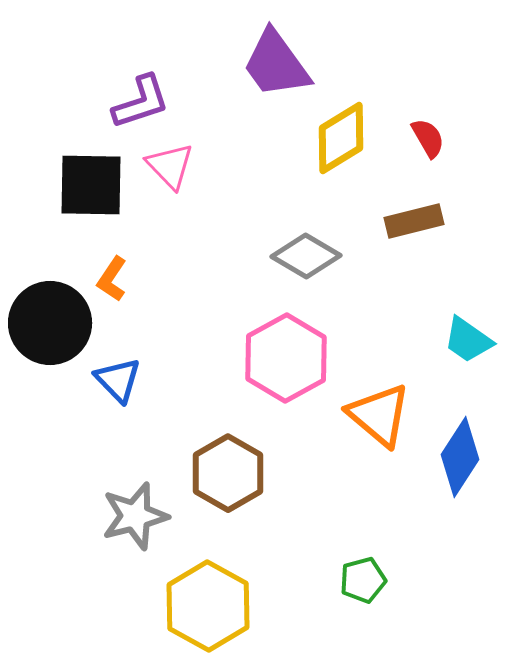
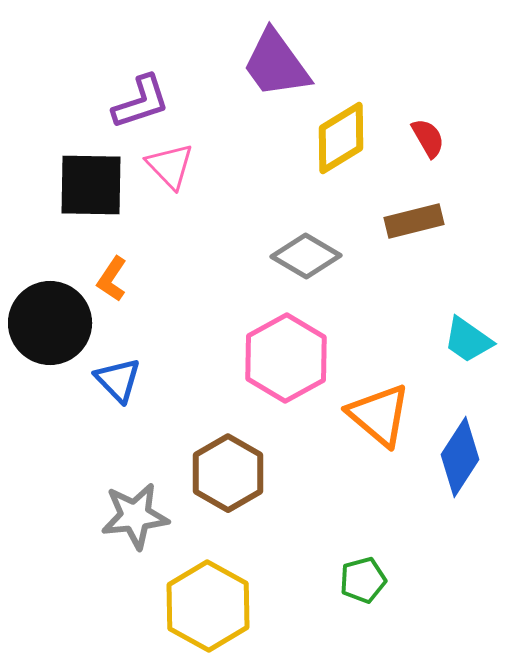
gray star: rotated 8 degrees clockwise
